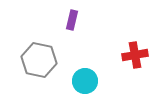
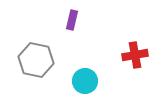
gray hexagon: moved 3 px left
